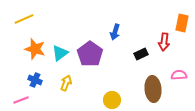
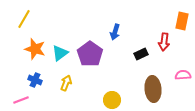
yellow line: rotated 36 degrees counterclockwise
orange rectangle: moved 2 px up
pink semicircle: moved 4 px right
